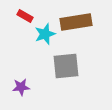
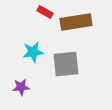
red rectangle: moved 20 px right, 4 px up
cyan star: moved 12 px left, 18 px down; rotated 10 degrees clockwise
gray square: moved 2 px up
